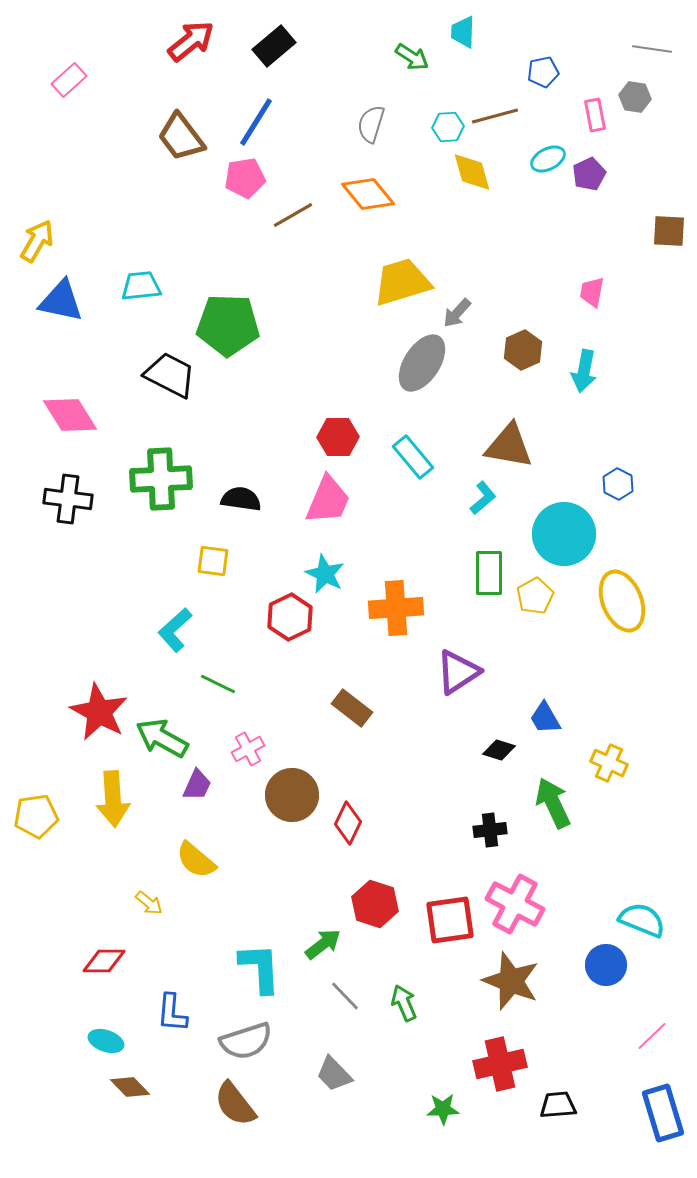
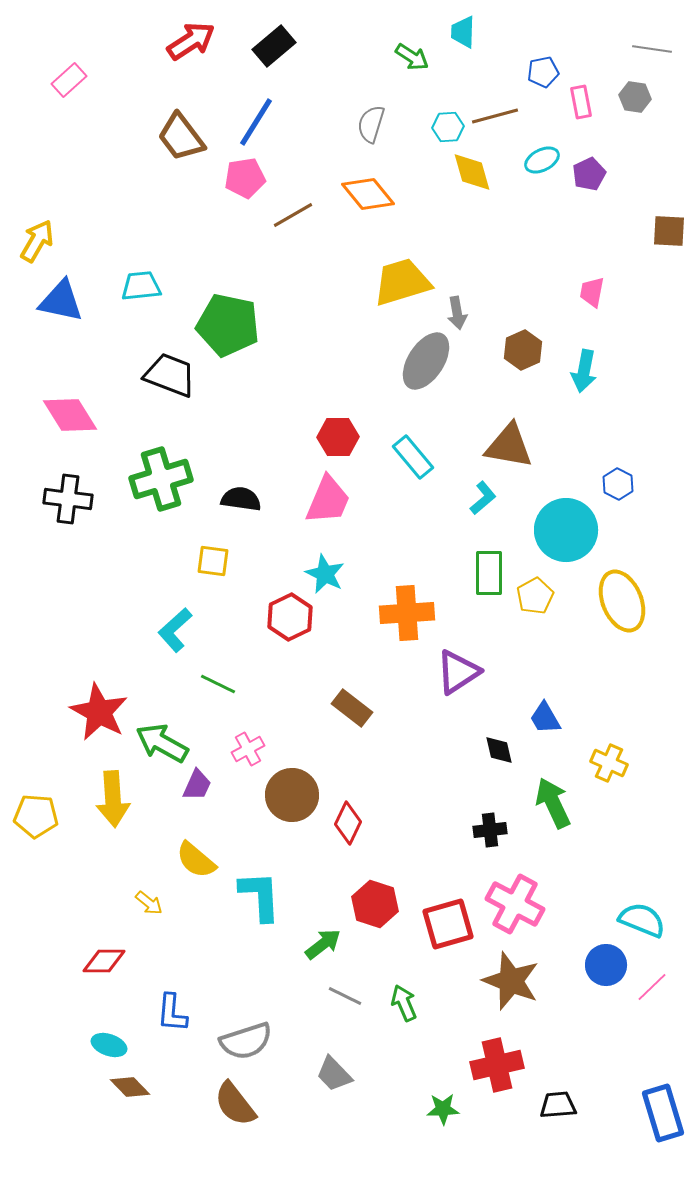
red arrow at (191, 41): rotated 6 degrees clockwise
pink rectangle at (595, 115): moved 14 px left, 13 px up
cyan ellipse at (548, 159): moved 6 px left, 1 px down
gray arrow at (457, 313): rotated 52 degrees counterclockwise
green pentagon at (228, 325): rotated 10 degrees clockwise
gray ellipse at (422, 363): moved 4 px right, 2 px up
black trapezoid at (170, 375): rotated 6 degrees counterclockwise
green cross at (161, 479): rotated 14 degrees counterclockwise
cyan circle at (564, 534): moved 2 px right, 4 px up
orange cross at (396, 608): moved 11 px right, 5 px down
green arrow at (162, 738): moved 5 px down
black diamond at (499, 750): rotated 60 degrees clockwise
yellow pentagon at (36, 816): rotated 12 degrees clockwise
red square at (450, 920): moved 2 px left, 4 px down; rotated 8 degrees counterclockwise
cyan L-shape at (260, 968): moved 72 px up
gray line at (345, 996): rotated 20 degrees counterclockwise
pink line at (652, 1036): moved 49 px up
cyan ellipse at (106, 1041): moved 3 px right, 4 px down
red cross at (500, 1064): moved 3 px left, 1 px down
